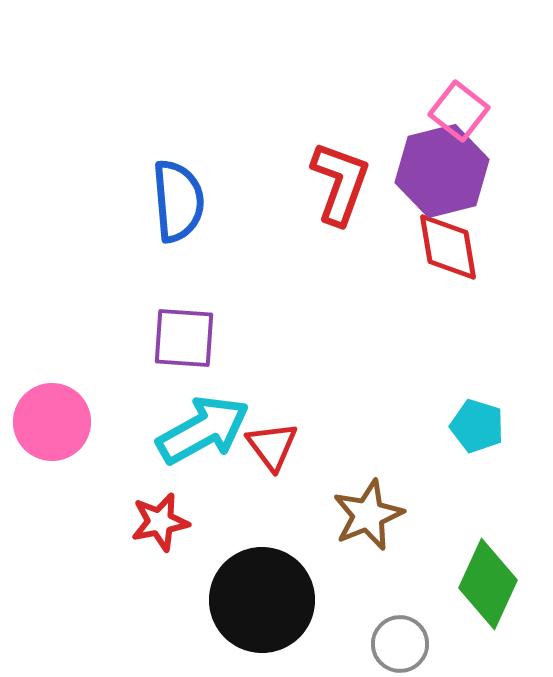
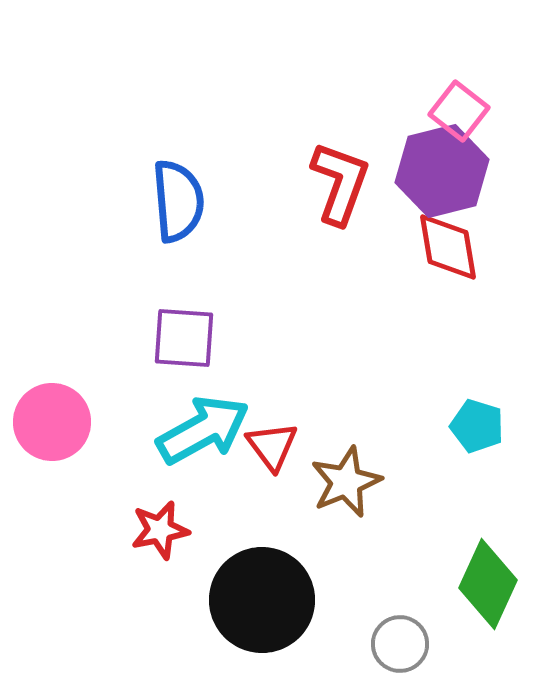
brown star: moved 22 px left, 33 px up
red star: moved 8 px down
